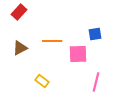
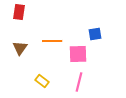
red rectangle: rotated 35 degrees counterclockwise
brown triangle: rotated 28 degrees counterclockwise
pink line: moved 17 px left
